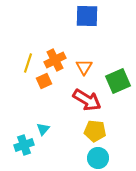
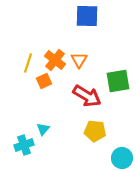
orange cross: rotated 25 degrees counterclockwise
orange triangle: moved 5 px left, 7 px up
green square: rotated 15 degrees clockwise
red arrow: moved 4 px up
cyan circle: moved 24 px right
